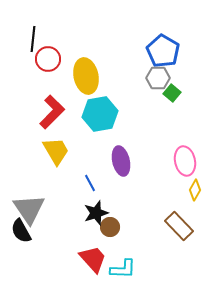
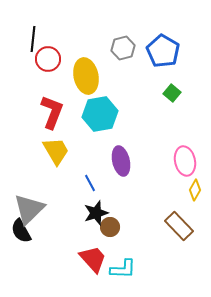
gray hexagon: moved 35 px left, 30 px up; rotated 15 degrees counterclockwise
red L-shape: rotated 24 degrees counterclockwise
gray triangle: rotated 20 degrees clockwise
